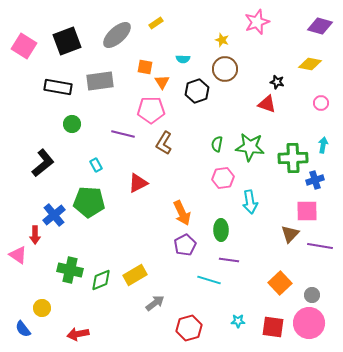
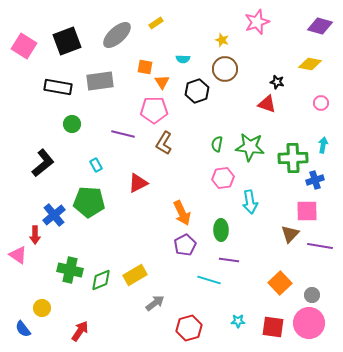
pink pentagon at (151, 110): moved 3 px right
red arrow at (78, 334): moved 2 px right, 3 px up; rotated 135 degrees clockwise
